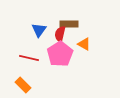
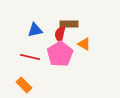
blue triangle: moved 4 px left; rotated 42 degrees clockwise
red line: moved 1 px right, 1 px up
orange rectangle: moved 1 px right
